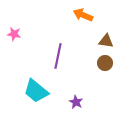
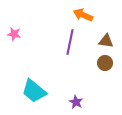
purple line: moved 12 px right, 14 px up
cyan trapezoid: moved 2 px left
